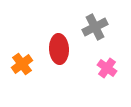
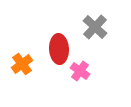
gray cross: rotated 20 degrees counterclockwise
pink cross: moved 27 px left, 3 px down
